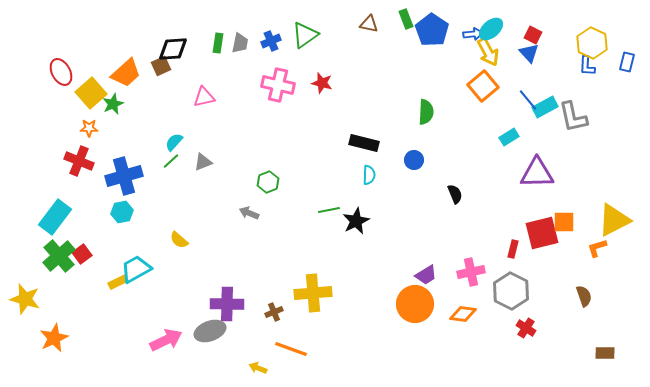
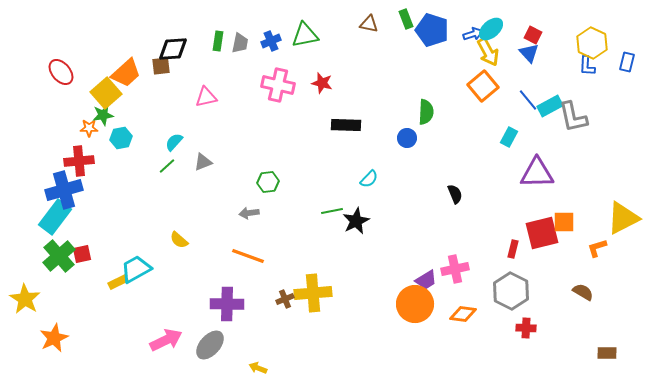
blue pentagon at (432, 30): rotated 16 degrees counterclockwise
blue arrow at (473, 34): rotated 12 degrees counterclockwise
green triangle at (305, 35): rotated 24 degrees clockwise
green rectangle at (218, 43): moved 2 px up
brown square at (161, 66): rotated 18 degrees clockwise
red ellipse at (61, 72): rotated 12 degrees counterclockwise
yellow square at (91, 93): moved 15 px right
pink triangle at (204, 97): moved 2 px right
green star at (113, 104): moved 10 px left, 11 px down; rotated 15 degrees clockwise
cyan rectangle at (545, 107): moved 5 px right, 1 px up
cyan rectangle at (509, 137): rotated 30 degrees counterclockwise
black rectangle at (364, 143): moved 18 px left, 18 px up; rotated 12 degrees counterclockwise
blue circle at (414, 160): moved 7 px left, 22 px up
red cross at (79, 161): rotated 28 degrees counterclockwise
green line at (171, 161): moved 4 px left, 5 px down
cyan semicircle at (369, 175): moved 4 px down; rotated 42 degrees clockwise
blue cross at (124, 176): moved 60 px left, 14 px down
green hexagon at (268, 182): rotated 15 degrees clockwise
green line at (329, 210): moved 3 px right, 1 px down
cyan hexagon at (122, 212): moved 1 px left, 74 px up
gray arrow at (249, 213): rotated 30 degrees counterclockwise
yellow triangle at (614, 220): moved 9 px right, 2 px up
red square at (82, 254): rotated 24 degrees clockwise
pink cross at (471, 272): moved 16 px left, 3 px up
purple trapezoid at (426, 275): moved 5 px down
brown semicircle at (584, 296): moved 1 px left, 4 px up; rotated 40 degrees counterclockwise
yellow star at (25, 299): rotated 16 degrees clockwise
brown cross at (274, 312): moved 11 px right, 13 px up
red cross at (526, 328): rotated 30 degrees counterclockwise
gray ellipse at (210, 331): moved 14 px down; rotated 28 degrees counterclockwise
orange line at (291, 349): moved 43 px left, 93 px up
brown rectangle at (605, 353): moved 2 px right
